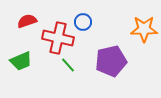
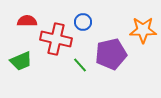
red semicircle: rotated 18 degrees clockwise
orange star: moved 1 px left, 1 px down
red cross: moved 2 px left, 1 px down
purple pentagon: moved 7 px up
green line: moved 12 px right
